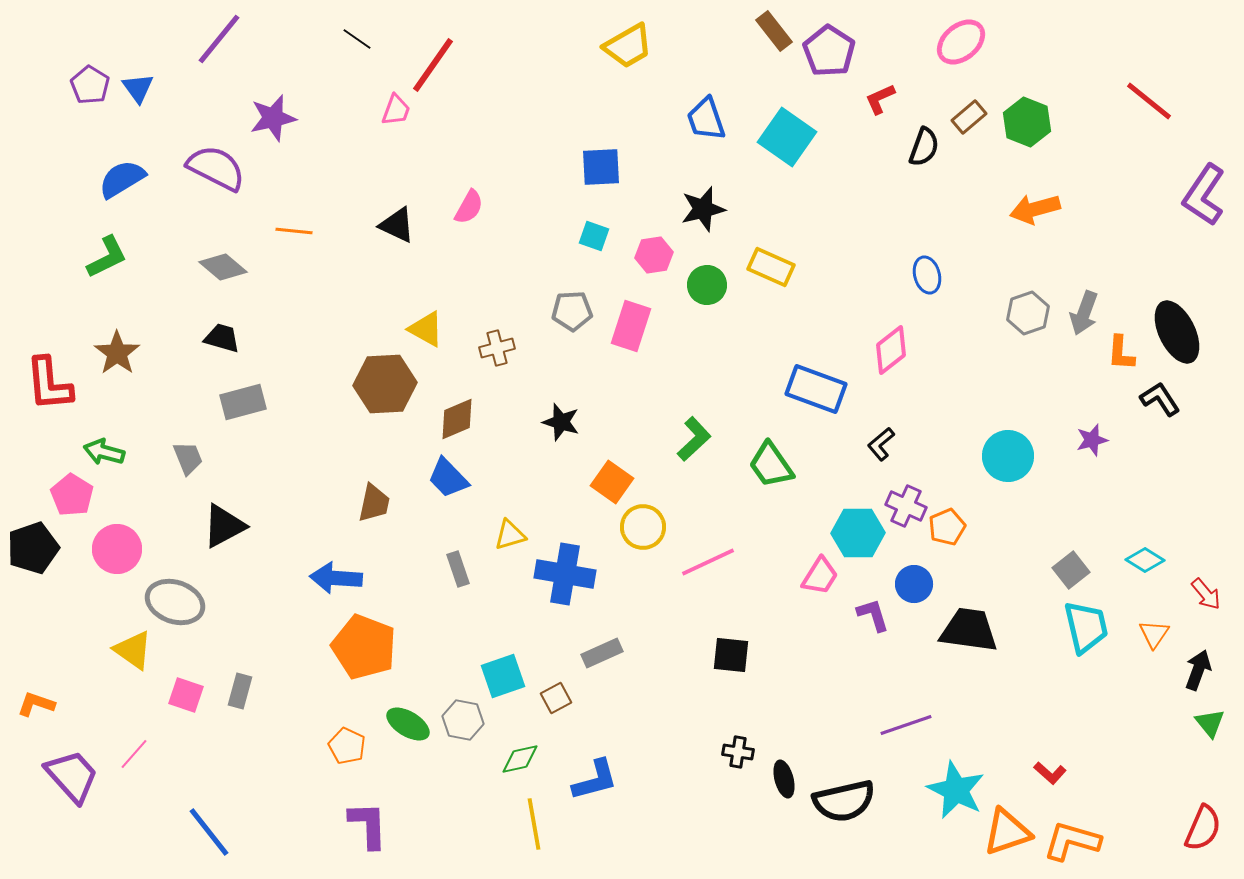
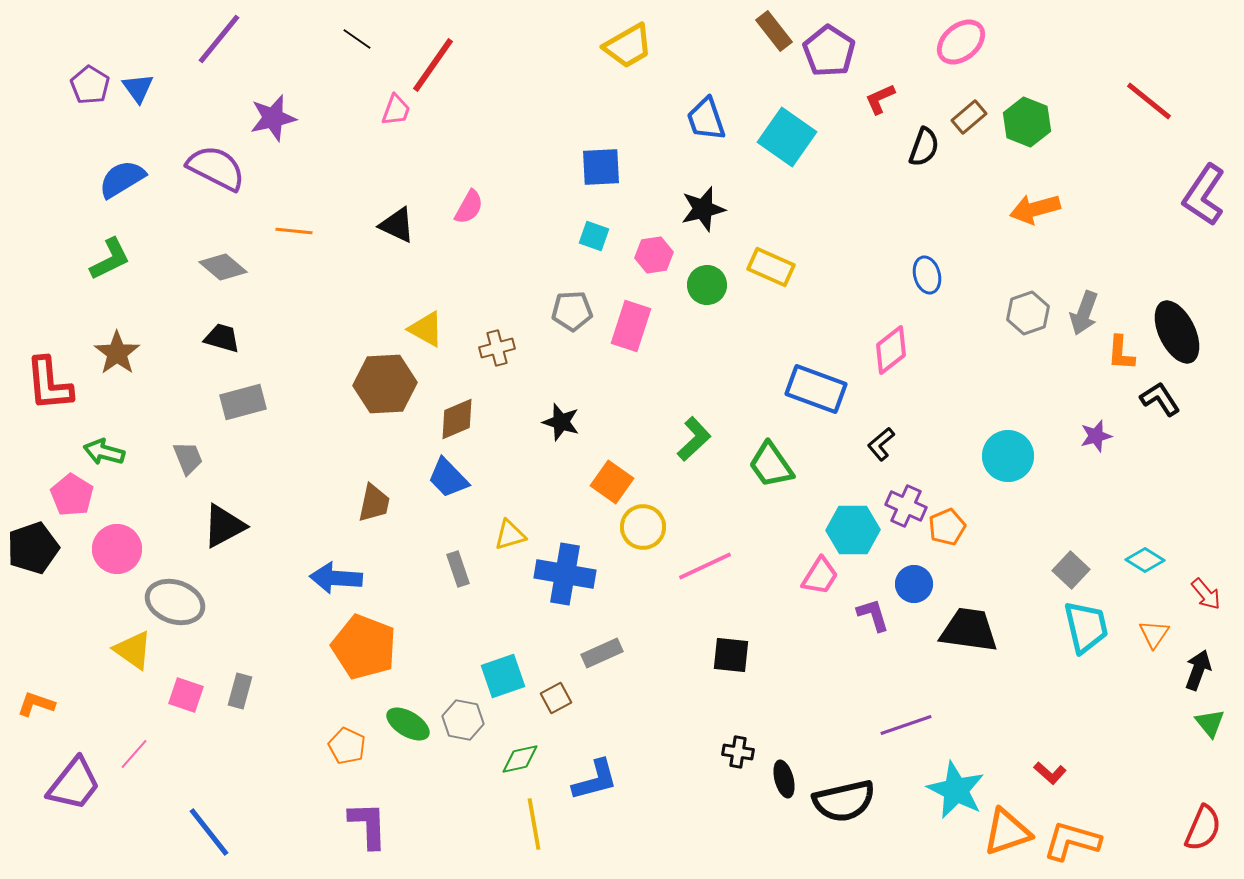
green L-shape at (107, 257): moved 3 px right, 2 px down
purple star at (1092, 440): moved 4 px right, 4 px up
cyan hexagon at (858, 533): moved 5 px left, 3 px up
pink line at (708, 562): moved 3 px left, 4 px down
gray square at (1071, 570): rotated 9 degrees counterclockwise
purple trapezoid at (72, 776): moved 2 px right, 8 px down; rotated 80 degrees clockwise
